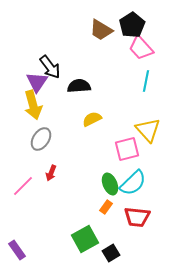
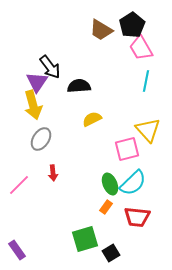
pink trapezoid: rotated 12 degrees clockwise
red arrow: moved 2 px right; rotated 28 degrees counterclockwise
pink line: moved 4 px left, 1 px up
green square: rotated 12 degrees clockwise
